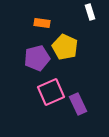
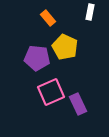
white rectangle: rotated 28 degrees clockwise
orange rectangle: moved 6 px right, 5 px up; rotated 42 degrees clockwise
purple pentagon: rotated 20 degrees clockwise
